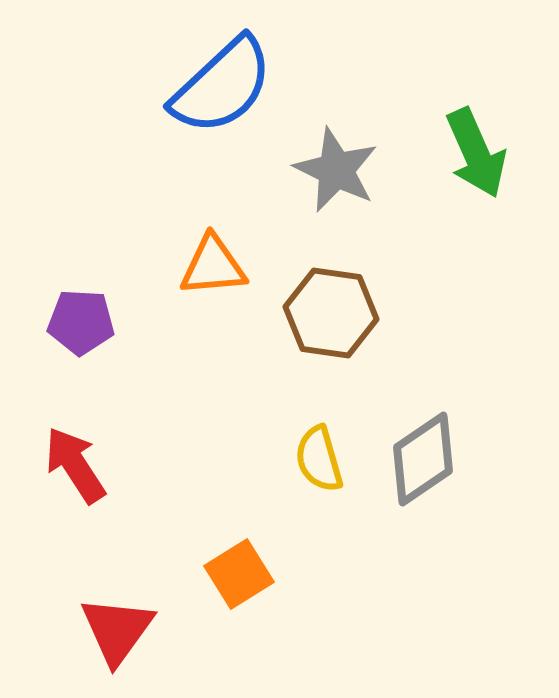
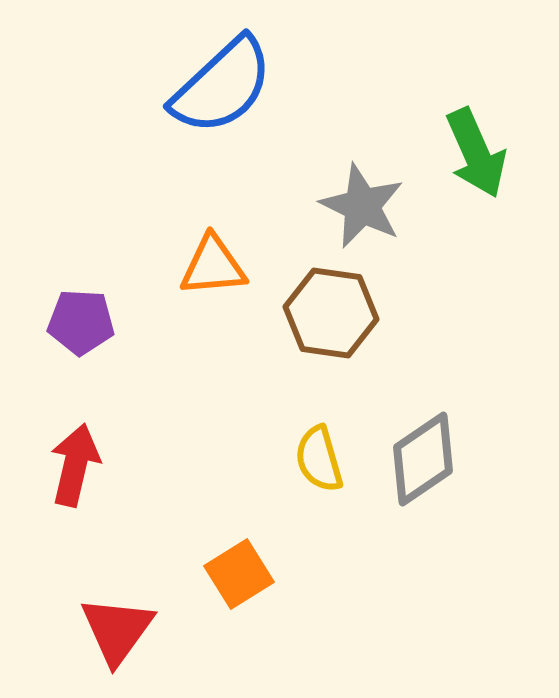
gray star: moved 26 px right, 36 px down
red arrow: rotated 46 degrees clockwise
